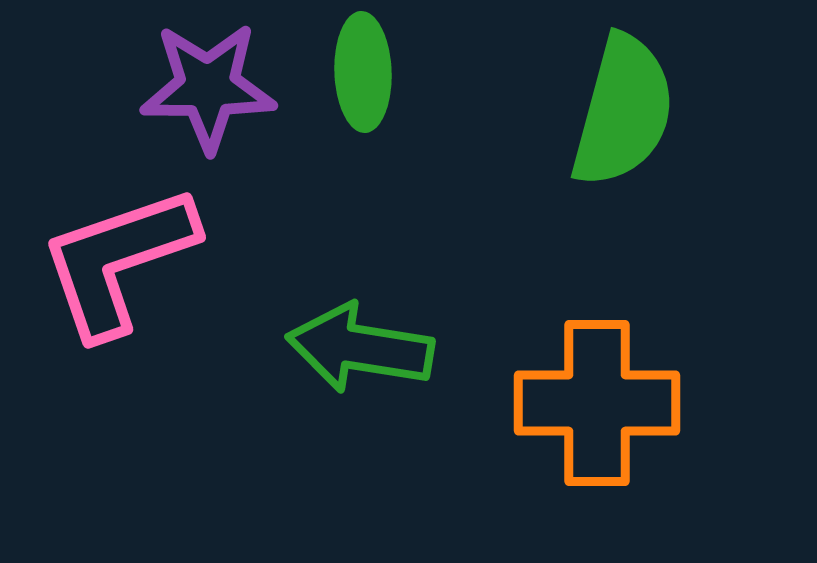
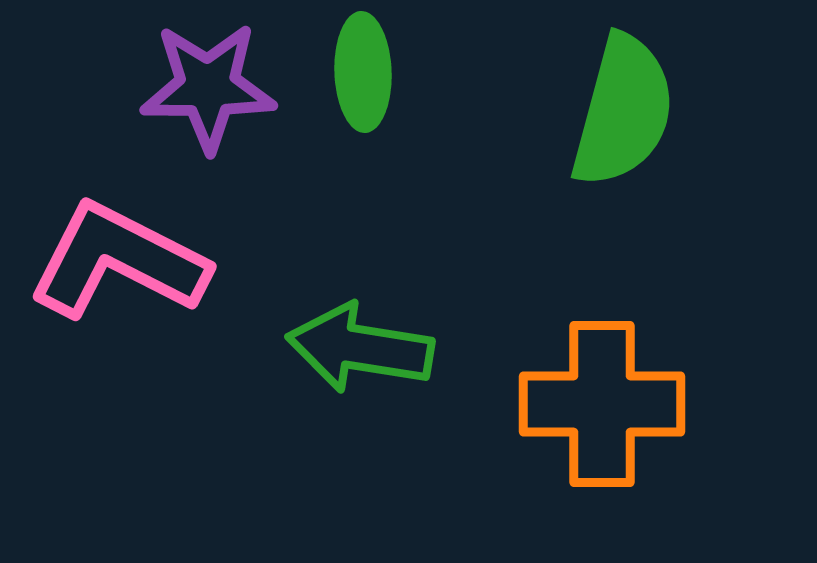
pink L-shape: rotated 46 degrees clockwise
orange cross: moved 5 px right, 1 px down
